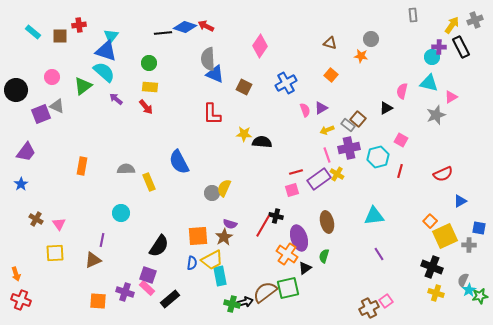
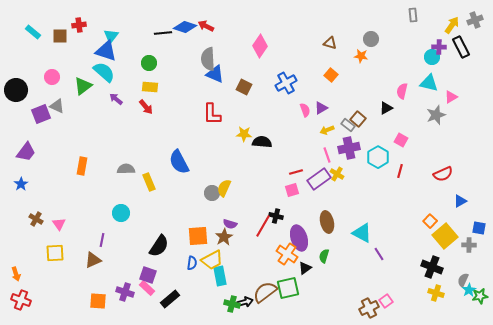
cyan hexagon at (378, 157): rotated 15 degrees counterclockwise
cyan triangle at (374, 216): moved 12 px left, 17 px down; rotated 35 degrees clockwise
yellow square at (445, 236): rotated 15 degrees counterclockwise
